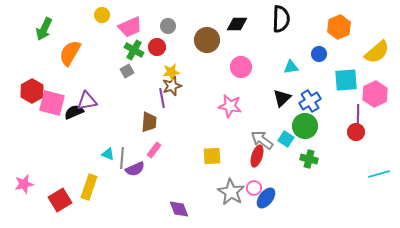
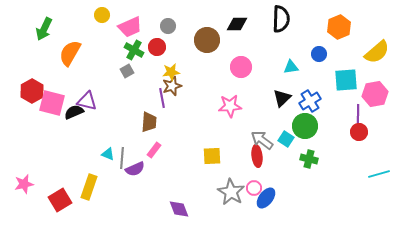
pink hexagon at (375, 94): rotated 15 degrees clockwise
purple triangle at (87, 101): rotated 25 degrees clockwise
pink star at (230, 106): rotated 15 degrees counterclockwise
red circle at (356, 132): moved 3 px right
red ellipse at (257, 156): rotated 25 degrees counterclockwise
